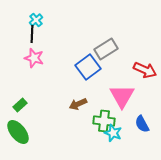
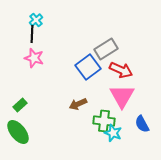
red arrow: moved 24 px left
